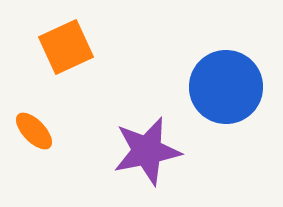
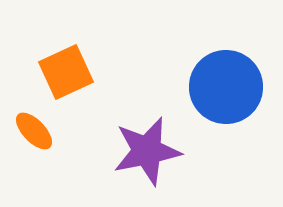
orange square: moved 25 px down
